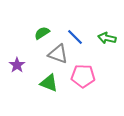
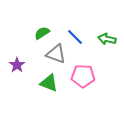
green arrow: moved 1 px down
gray triangle: moved 2 px left
